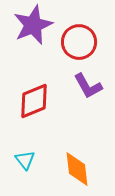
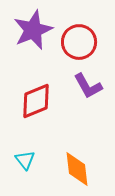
purple star: moved 5 px down
red diamond: moved 2 px right
